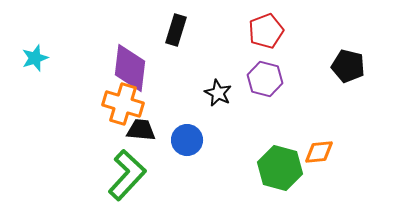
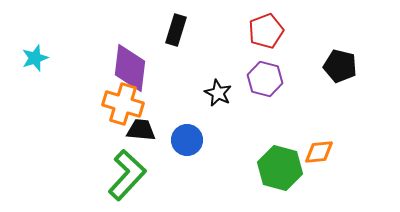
black pentagon: moved 8 px left
